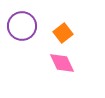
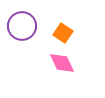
orange square: rotated 18 degrees counterclockwise
